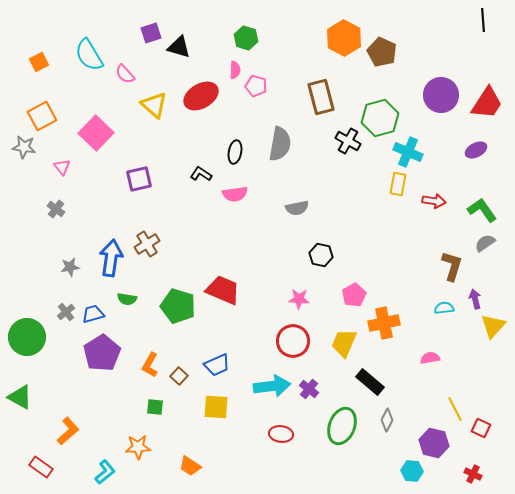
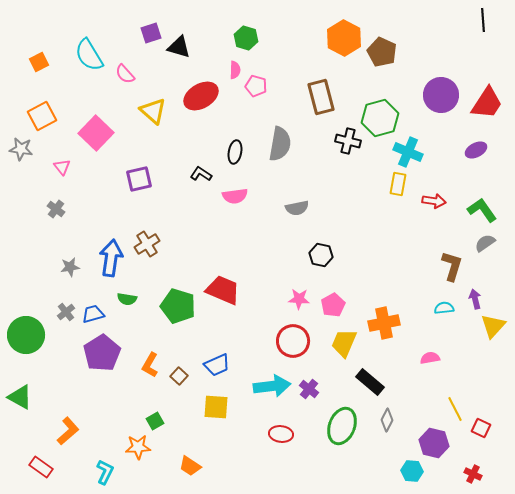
yellow triangle at (154, 105): moved 1 px left, 6 px down
black cross at (348, 141): rotated 15 degrees counterclockwise
gray star at (24, 147): moved 3 px left, 2 px down
pink semicircle at (235, 194): moved 2 px down
pink pentagon at (354, 295): moved 21 px left, 10 px down
green circle at (27, 337): moved 1 px left, 2 px up
green square at (155, 407): moved 14 px down; rotated 36 degrees counterclockwise
cyan L-shape at (105, 472): rotated 25 degrees counterclockwise
